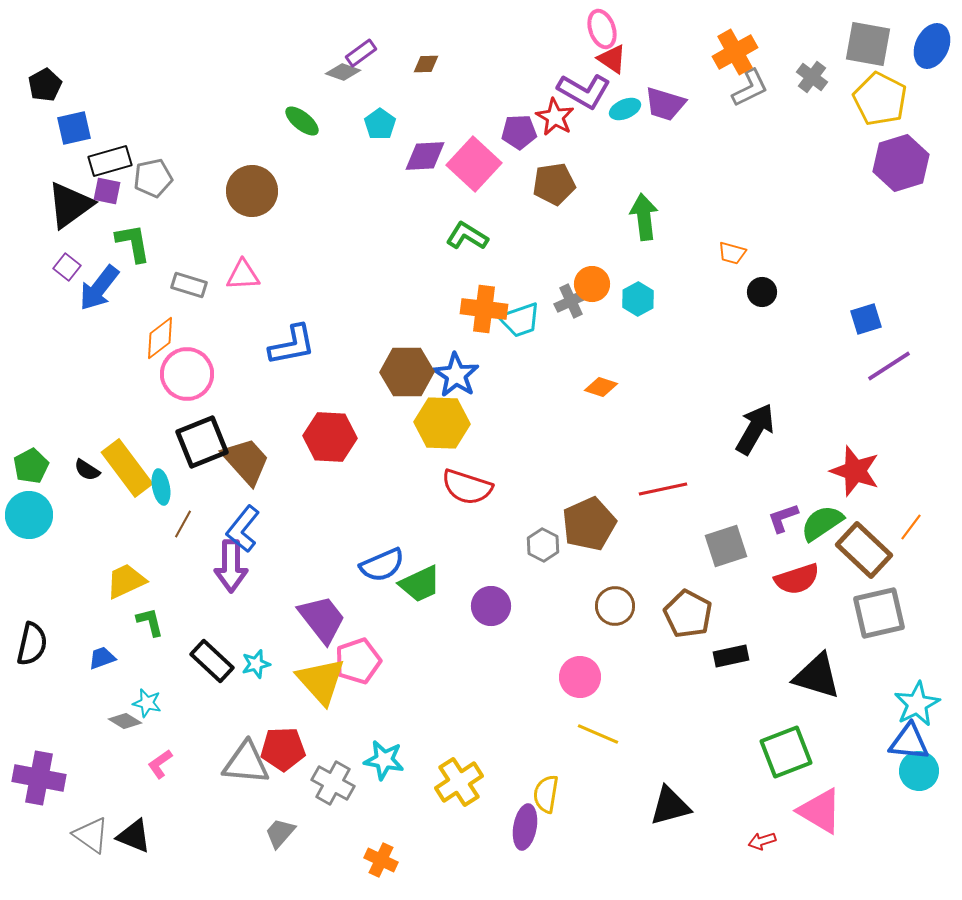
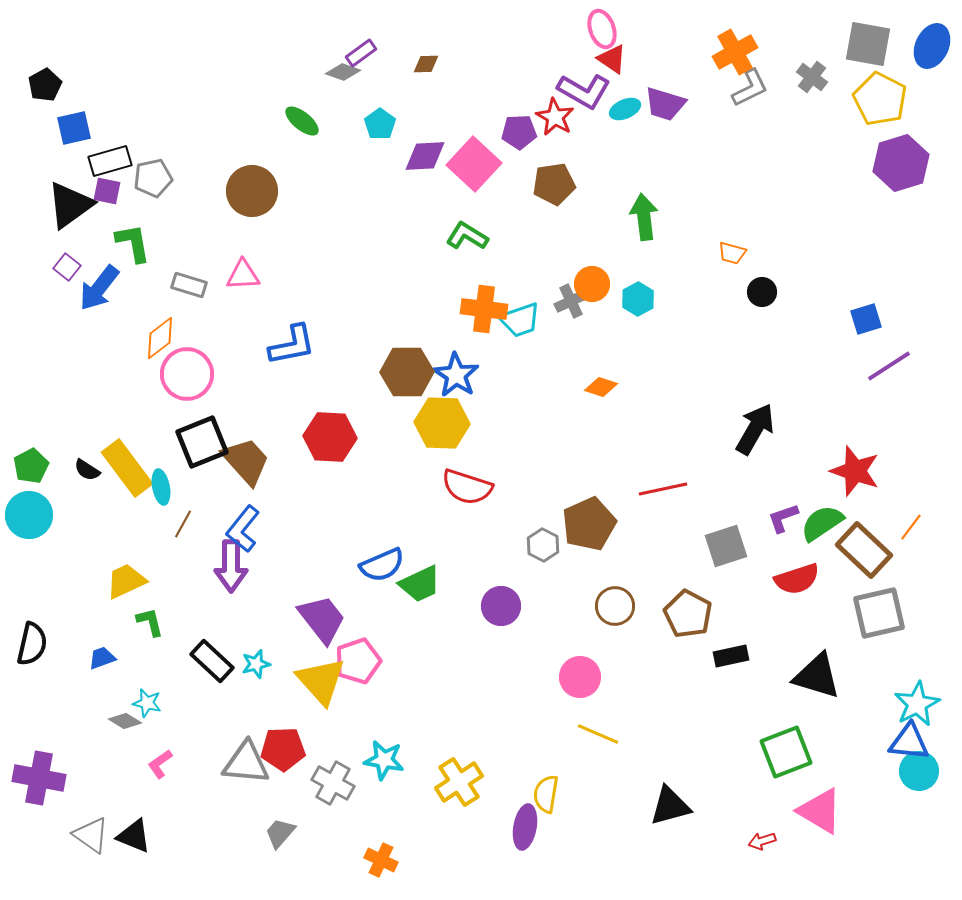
purple circle at (491, 606): moved 10 px right
